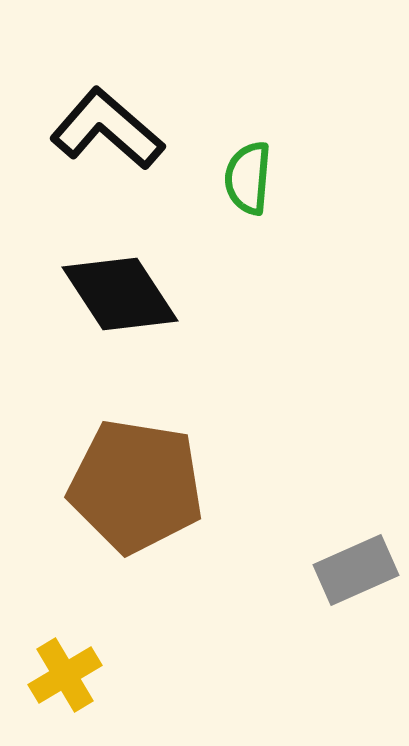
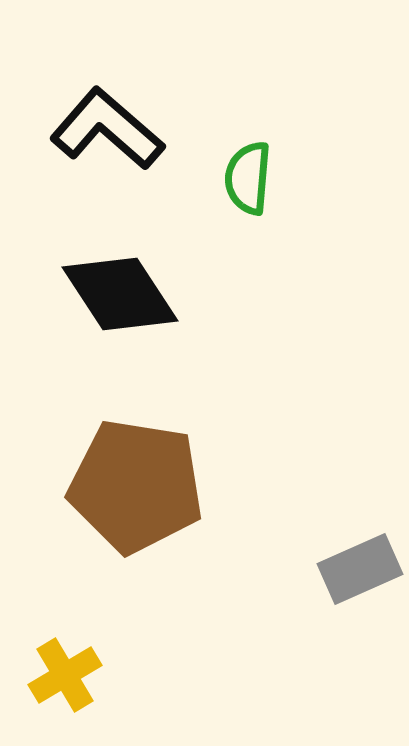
gray rectangle: moved 4 px right, 1 px up
